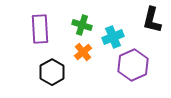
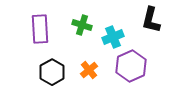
black L-shape: moved 1 px left
orange cross: moved 6 px right, 18 px down
purple hexagon: moved 2 px left, 1 px down
